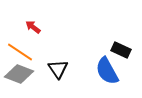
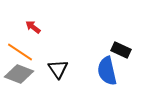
blue semicircle: rotated 16 degrees clockwise
